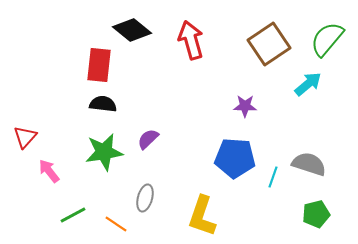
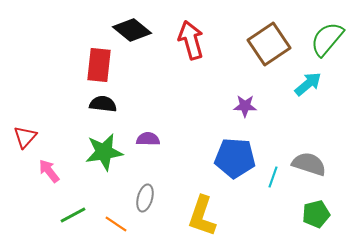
purple semicircle: rotated 45 degrees clockwise
